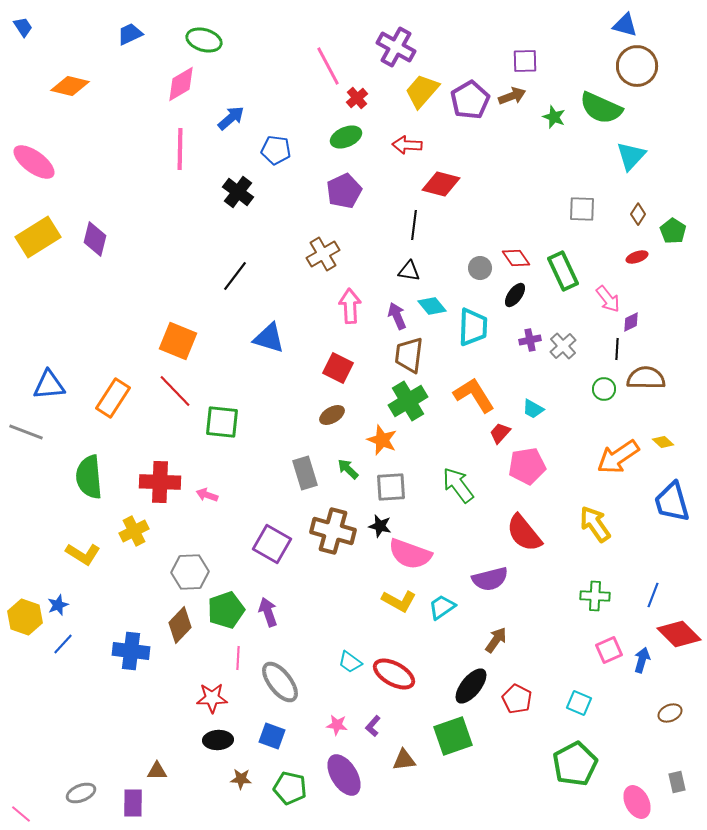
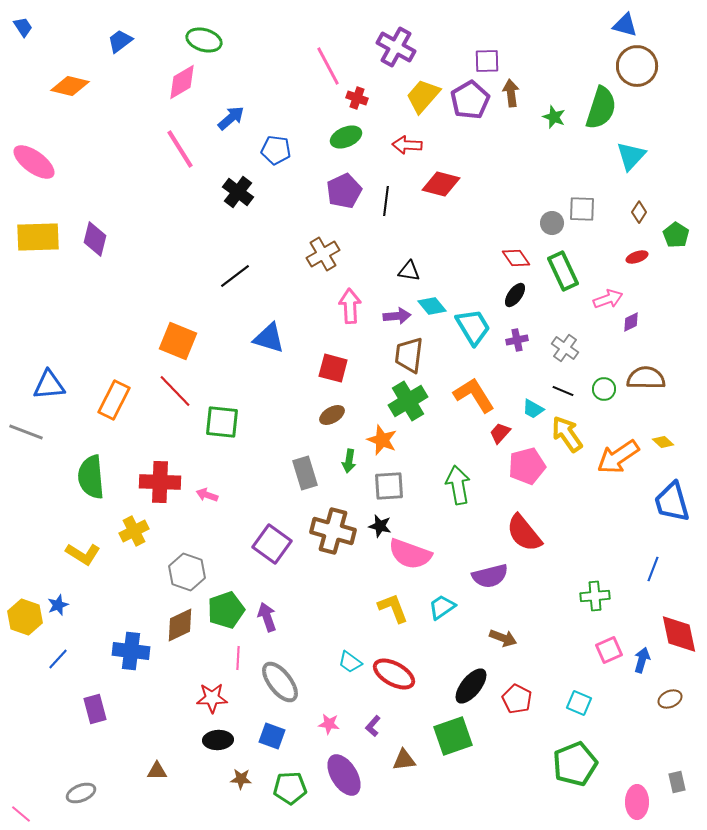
blue trapezoid at (130, 34): moved 10 px left, 7 px down; rotated 12 degrees counterclockwise
purple square at (525, 61): moved 38 px left
pink diamond at (181, 84): moved 1 px right, 2 px up
yellow trapezoid at (422, 91): moved 1 px right, 5 px down
brown arrow at (512, 96): moved 1 px left, 3 px up; rotated 76 degrees counterclockwise
red cross at (357, 98): rotated 30 degrees counterclockwise
green semicircle at (601, 108): rotated 96 degrees counterclockwise
pink line at (180, 149): rotated 33 degrees counterclockwise
brown diamond at (638, 214): moved 1 px right, 2 px up
black line at (414, 225): moved 28 px left, 24 px up
green pentagon at (673, 231): moved 3 px right, 4 px down
yellow rectangle at (38, 237): rotated 30 degrees clockwise
gray circle at (480, 268): moved 72 px right, 45 px up
black line at (235, 276): rotated 16 degrees clockwise
pink arrow at (608, 299): rotated 72 degrees counterclockwise
purple arrow at (397, 316): rotated 108 degrees clockwise
cyan trapezoid at (473, 327): rotated 33 degrees counterclockwise
purple cross at (530, 340): moved 13 px left
gray cross at (563, 346): moved 2 px right, 2 px down; rotated 12 degrees counterclockwise
black line at (617, 349): moved 54 px left, 42 px down; rotated 70 degrees counterclockwise
red square at (338, 368): moved 5 px left; rotated 12 degrees counterclockwise
orange rectangle at (113, 398): moved 1 px right, 2 px down; rotated 6 degrees counterclockwise
pink pentagon at (527, 466): rotated 6 degrees counterclockwise
green arrow at (348, 469): moved 1 px right, 8 px up; rotated 125 degrees counterclockwise
green semicircle at (89, 477): moved 2 px right
green arrow at (458, 485): rotated 27 degrees clockwise
gray square at (391, 487): moved 2 px left, 1 px up
yellow arrow at (595, 524): moved 28 px left, 90 px up
purple square at (272, 544): rotated 6 degrees clockwise
gray hexagon at (190, 572): moved 3 px left; rotated 21 degrees clockwise
purple semicircle at (490, 579): moved 3 px up
blue line at (653, 595): moved 26 px up
green cross at (595, 596): rotated 8 degrees counterclockwise
yellow L-shape at (399, 601): moved 6 px left, 7 px down; rotated 140 degrees counterclockwise
purple arrow at (268, 612): moved 1 px left, 5 px down
brown diamond at (180, 625): rotated 21 degrees clockwise
red diamond at (679, 634): rotated 33 degrees clockwise
brown arrow at (496, 640): moved 7 px right, 2 px up; rotated 76 degrees clockwise
blue line at (63, 644): moved 5 px left, 15 px down
brown ellipse at (670, 713): moved 14 px up
pink star at (337, 725): moved 8 px left, 1 px up
green pentagon at (575, 764): rotated 6 degrees clockwise
green pentagon at (290, 788): rotated 16 degrees counterclockwise
pink ellipse at (637, 802): rotated 28 degrees clockwise
purple rectangle at (133, 803): moved 38 px left, 94 px up; rotated 16 degrees counterclockwise
